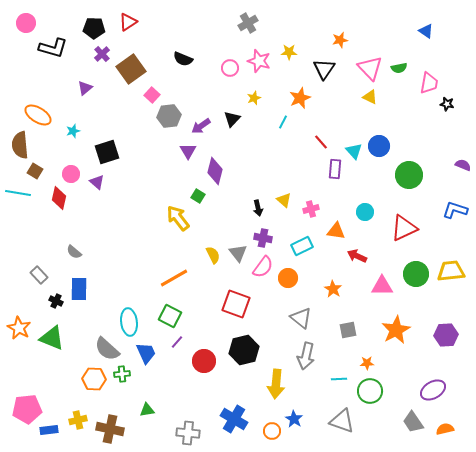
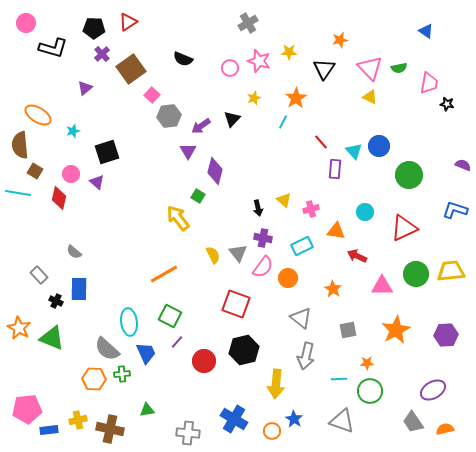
orange star at (300, 98): moved 4 px left; rotated 10 degrees counterclockwise
orange line at (174, 278): moved 10 px left, 4 px up
